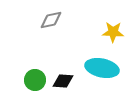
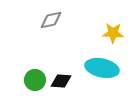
yellow star: moved 1 px down
black diamond: moved 2 px left
